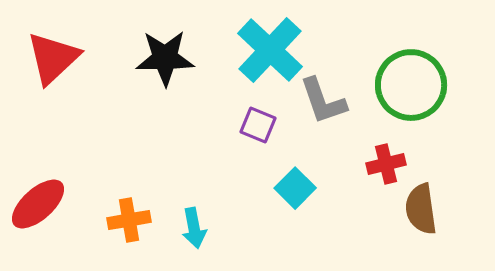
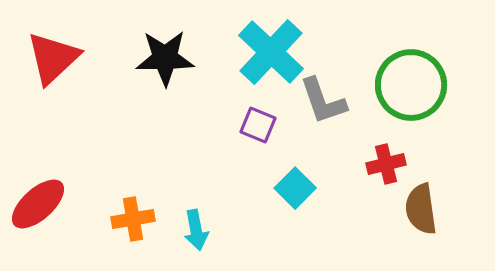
cyan cross: moved 1 px right, 2 px down
orange cross: moved 4 px right, 1 px up
cyan arrow: moved 2 px right, 2 px down
